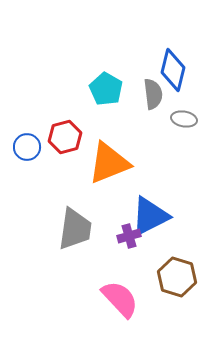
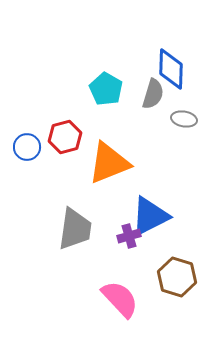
blue diamond: moved 2 px left, 1 px up; rotated 12 degrees counterclockwise
gray semicircle: rotated 24 degrees clockwise
